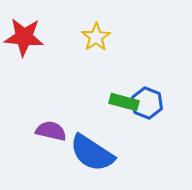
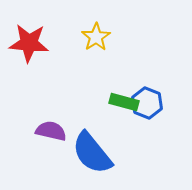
red star: moved 5 px right, 6 px down
blue semicircle: rotated 18 degrees clockwise
